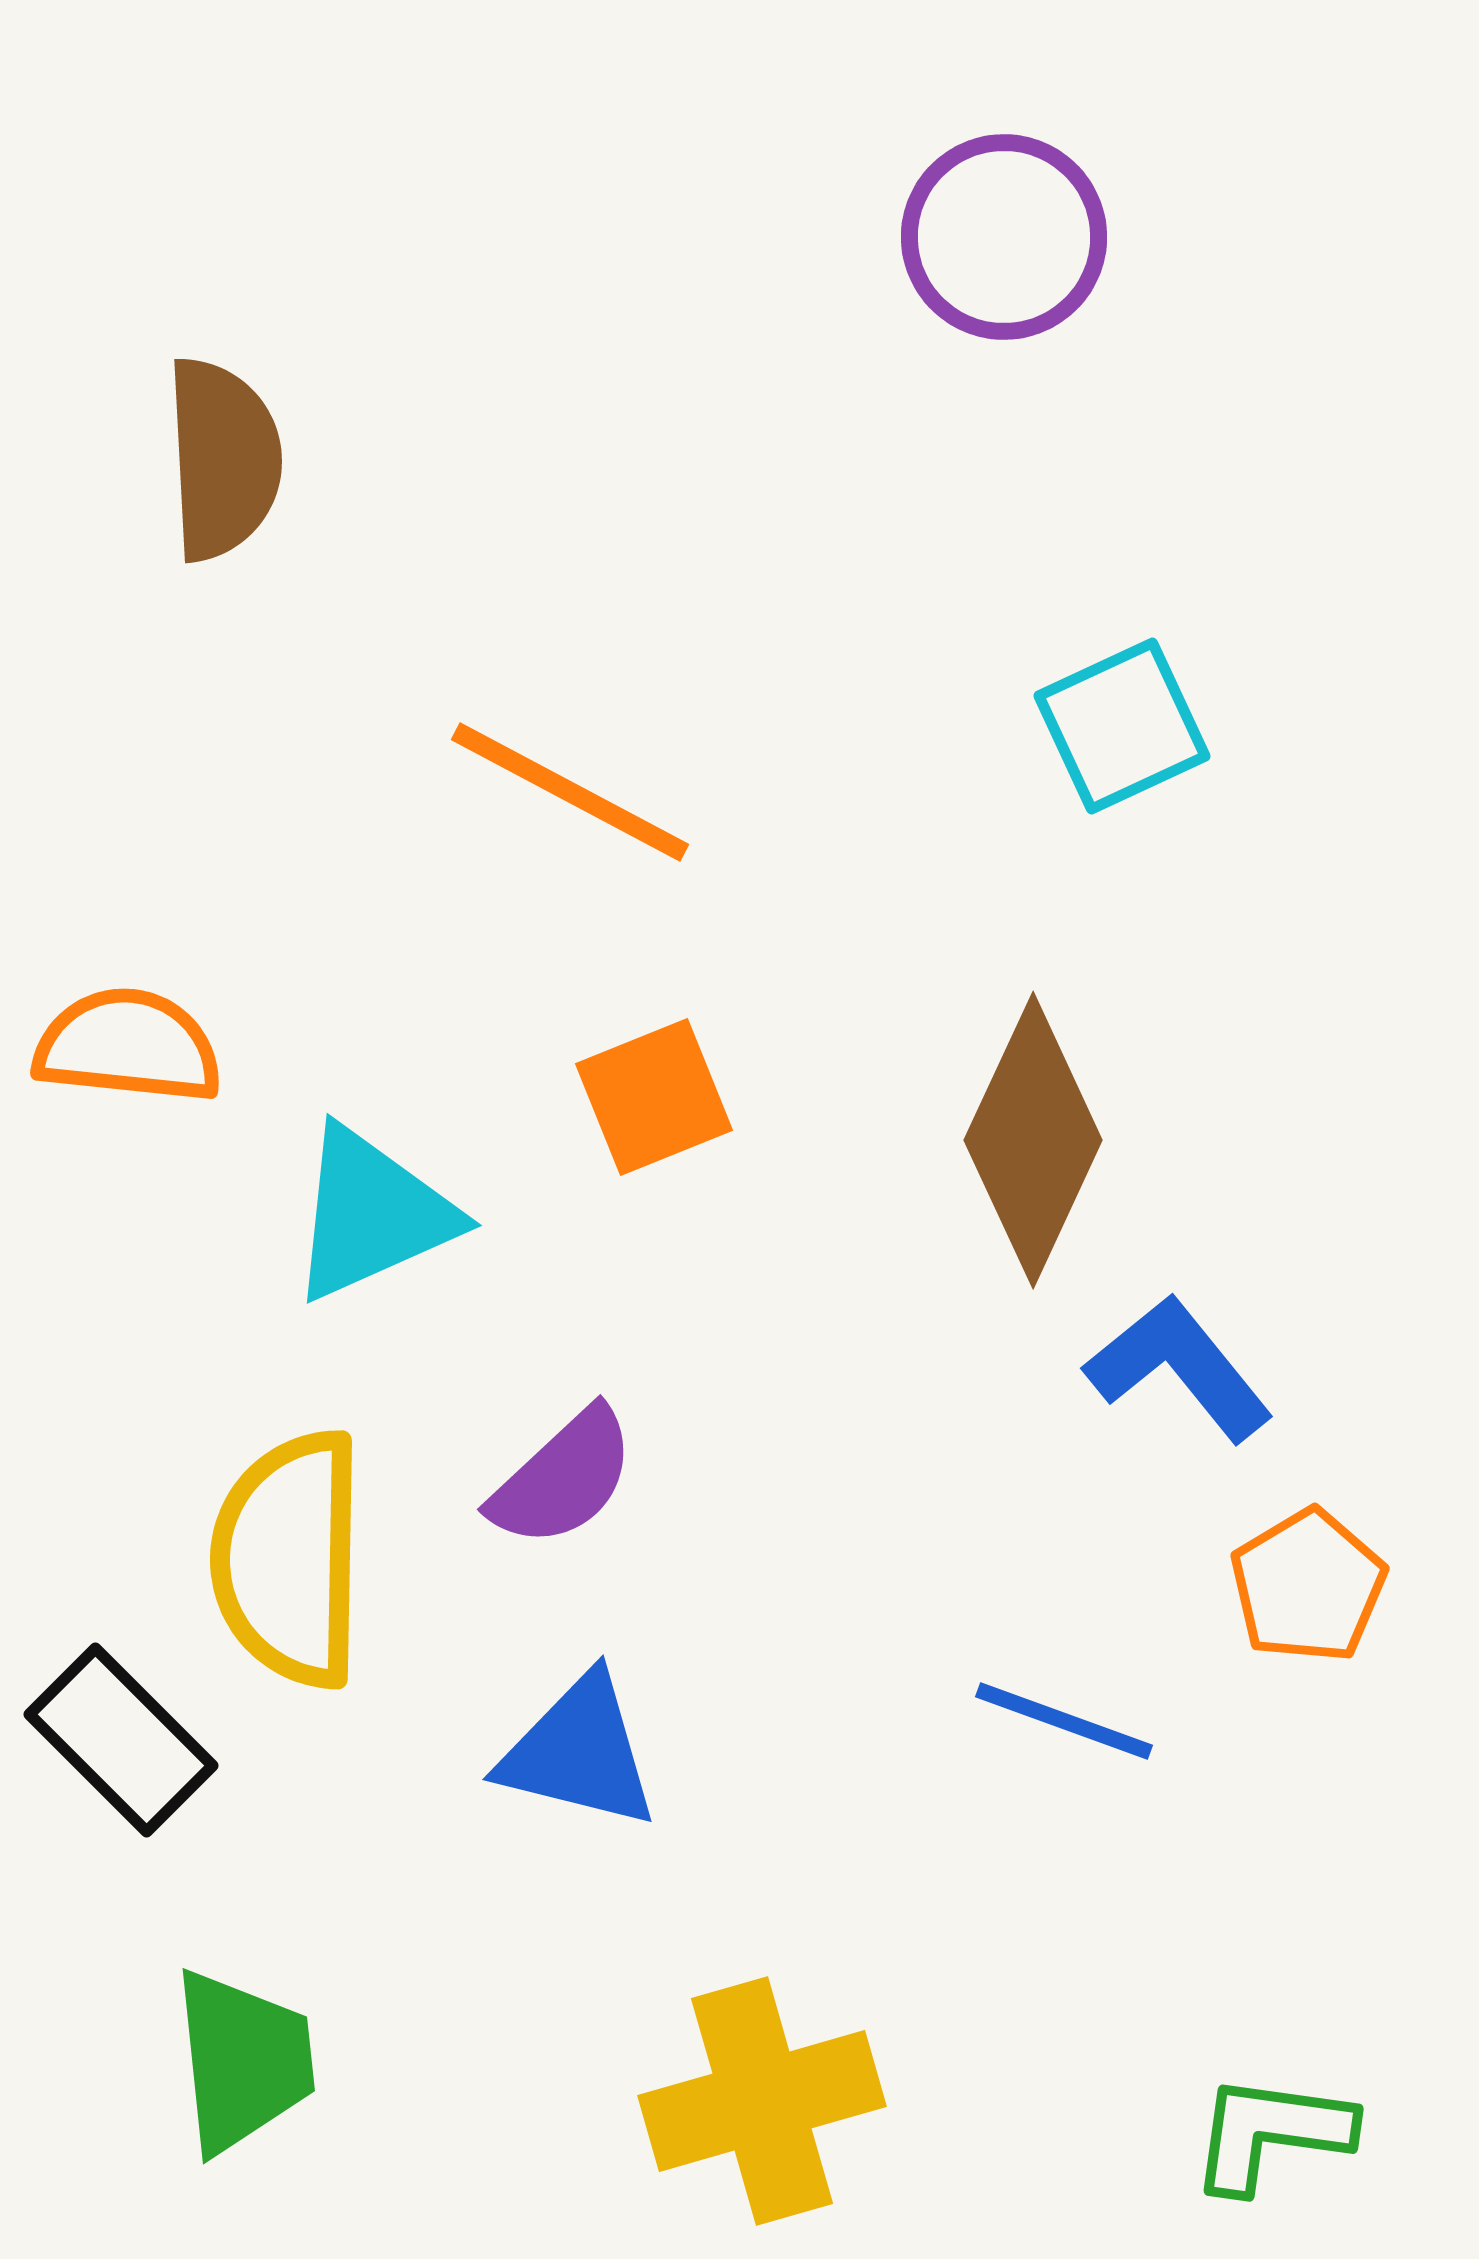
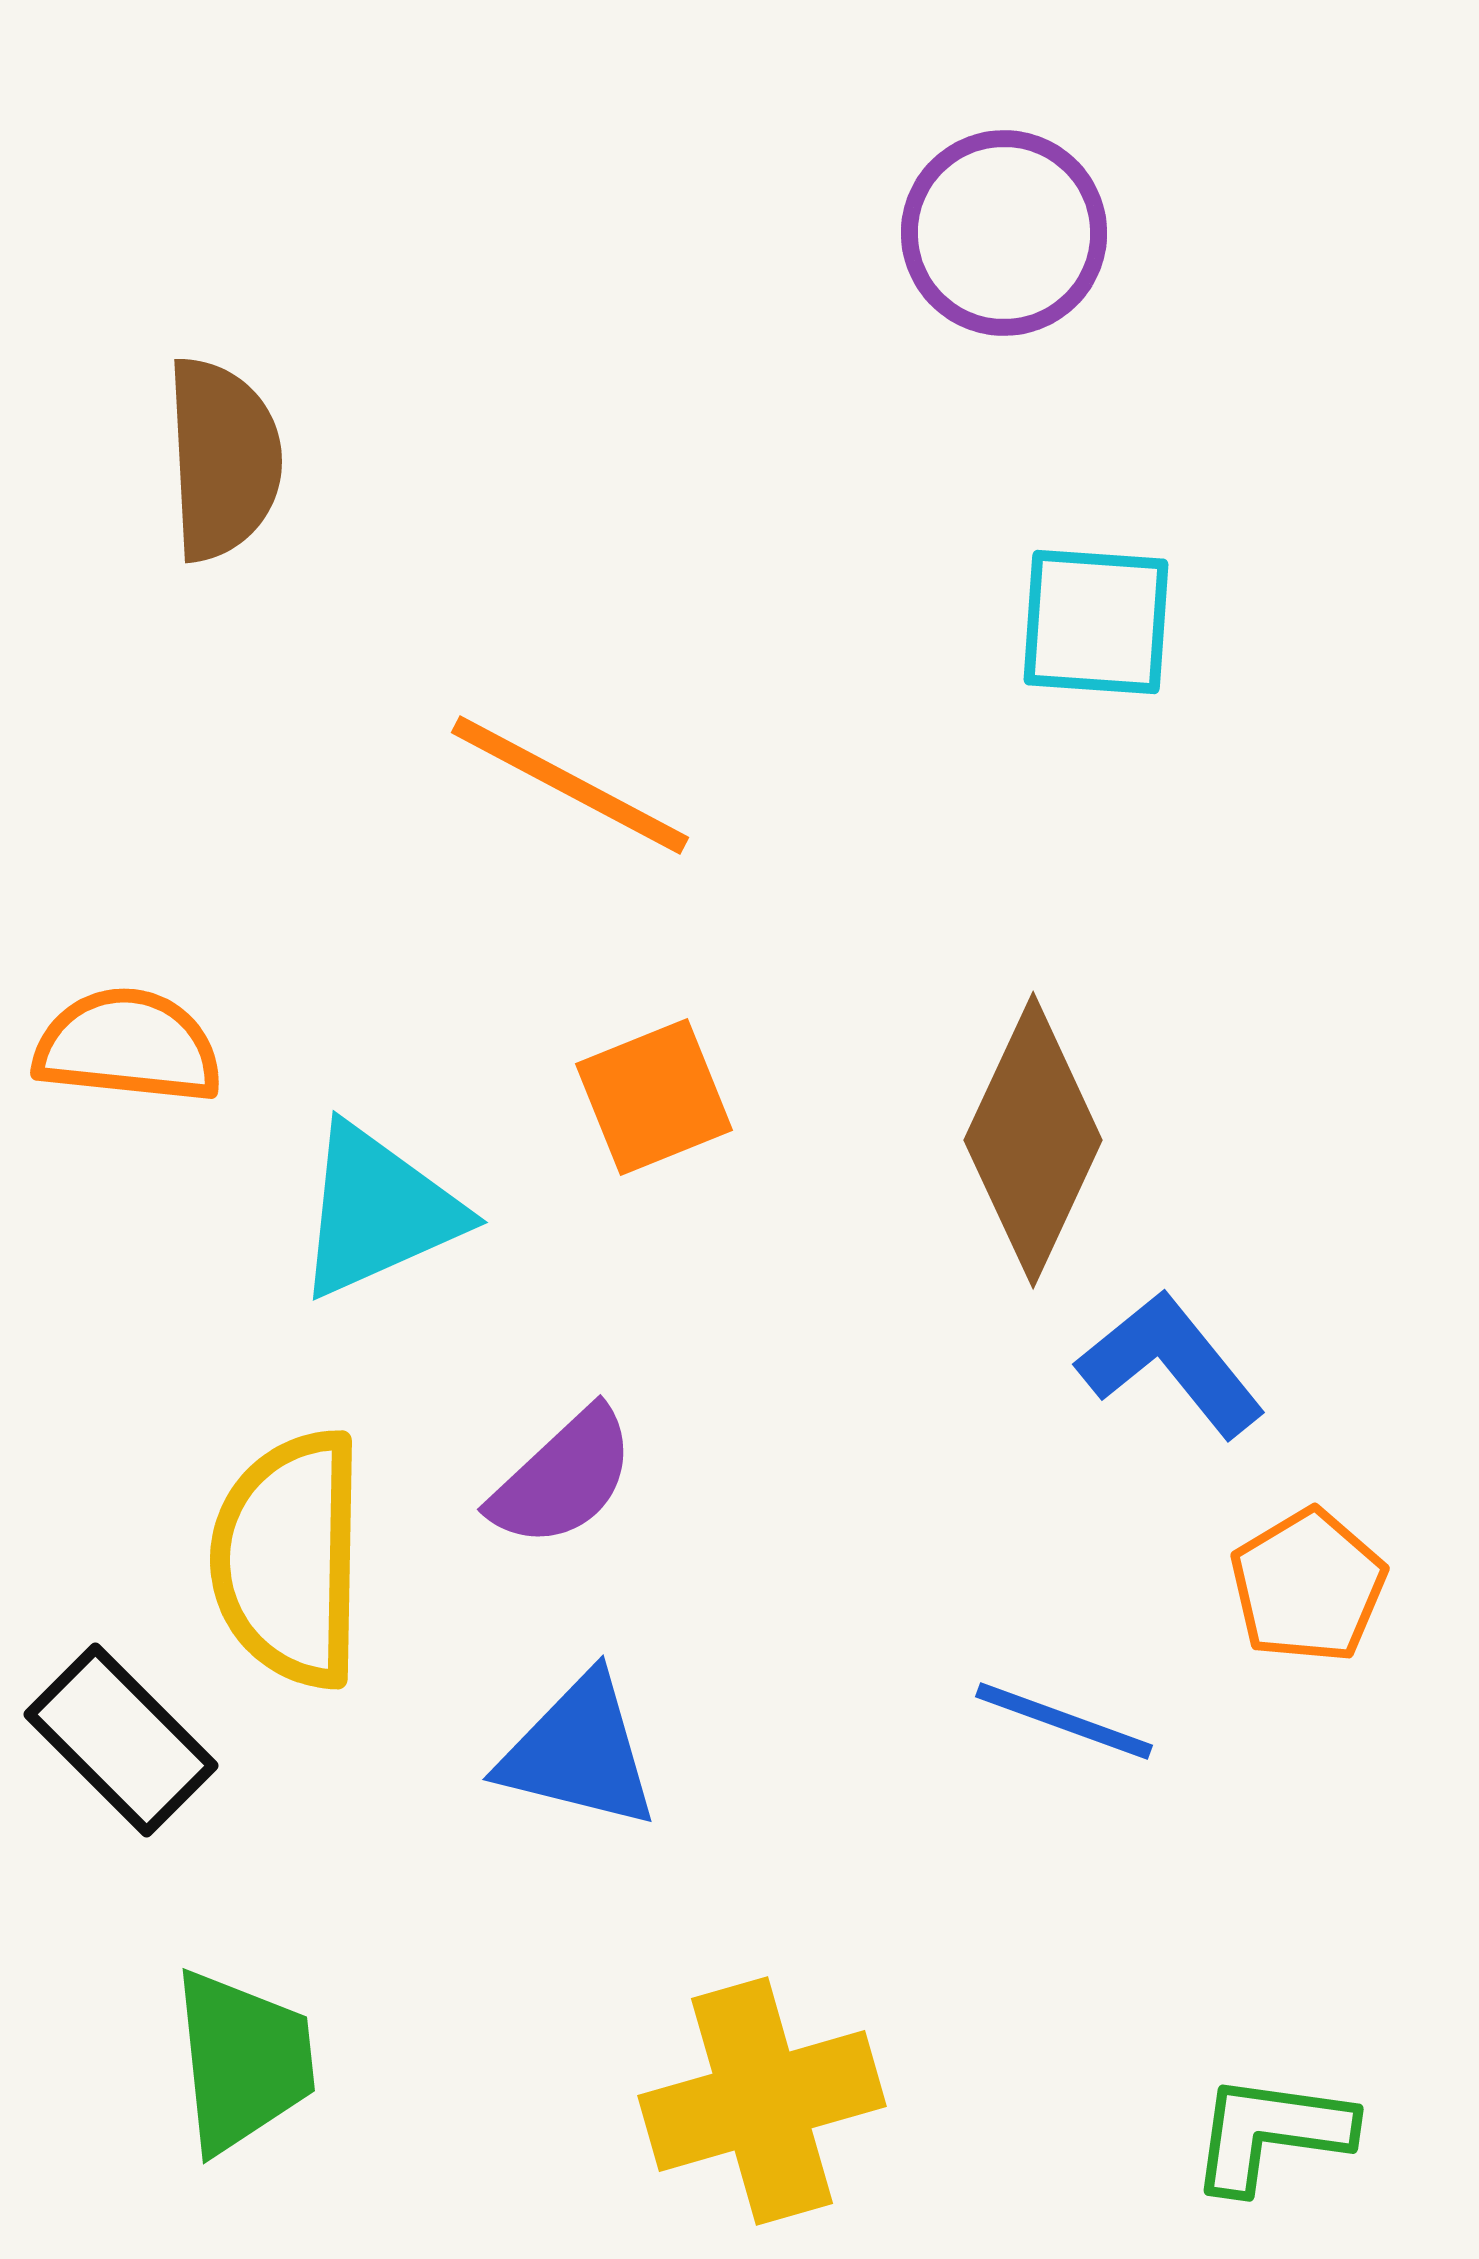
purple circle: moved 4 px up
cyan square: moved 26 px left, 104 px up; rotated 29 degrees clockwise
orange line: moved 7 px up
cyan triangle: moved 6 px right, 3 px up
blue L-shape: moved 8 px left, 4 px up
